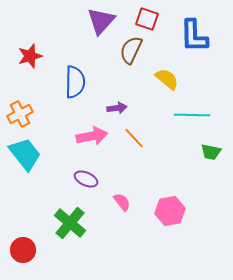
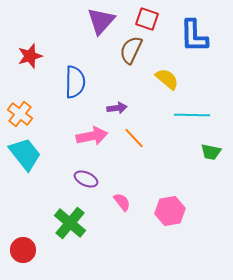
orange cross: rotated 25 degrees counterclockwise
